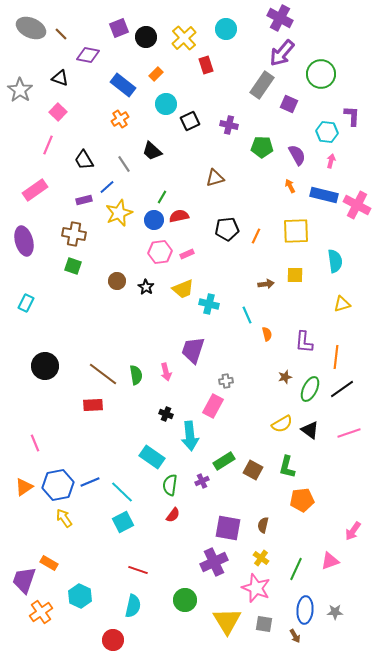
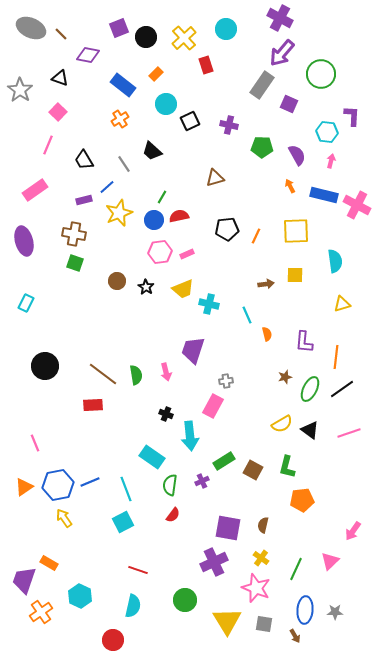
green square at (73, 266): moved 2 px right, 3 px up
cyan line at (122, 492): moved 4 px right, 3 px up; rotated 25 degrees clockwise
pink triangle at (330, 561): rotated 24 degrees counterclockwise
